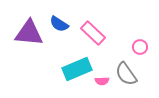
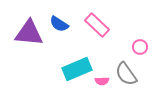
pink rectangle: moved 4 px right, 8 px up
